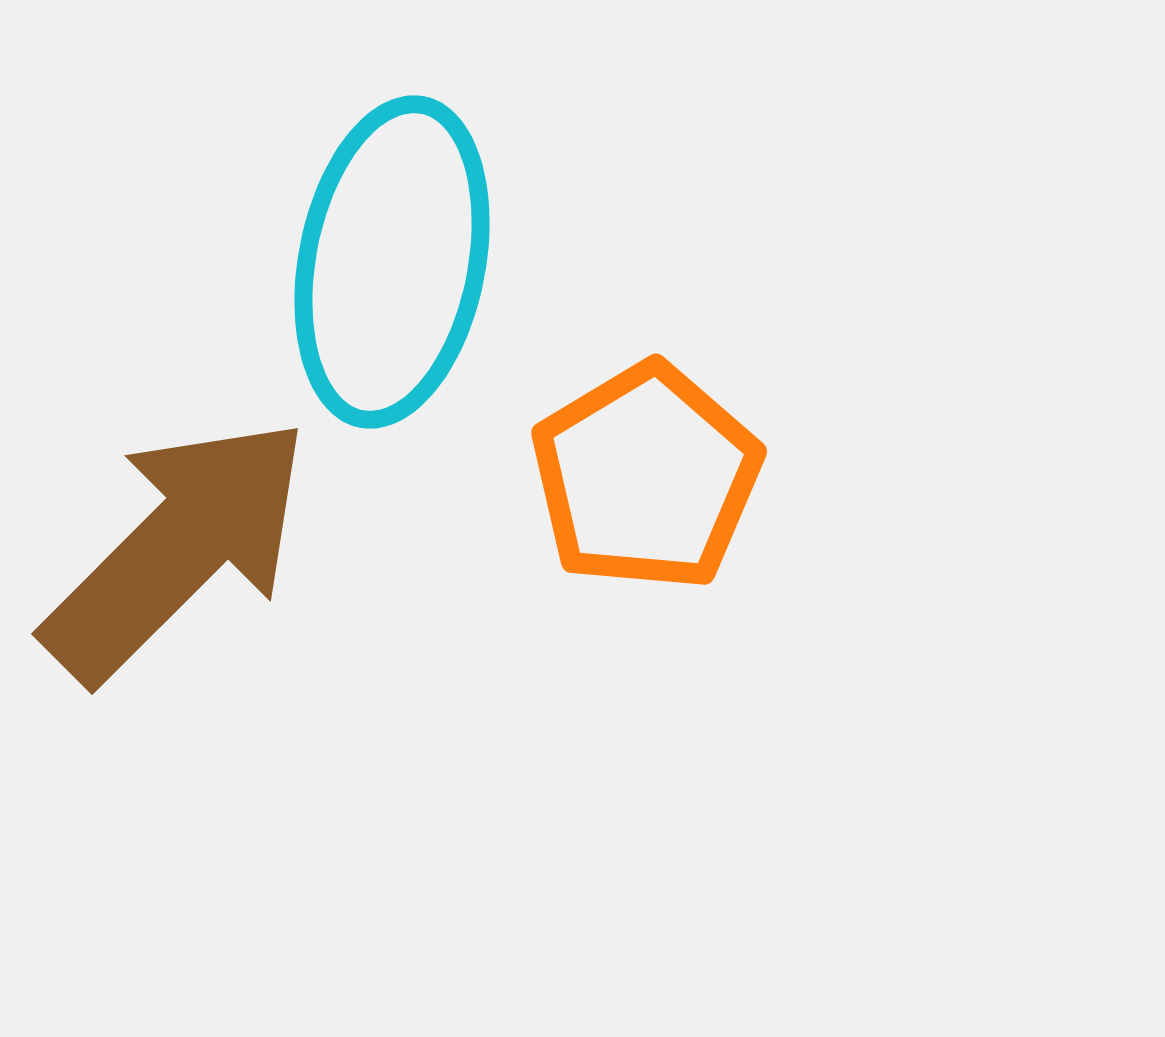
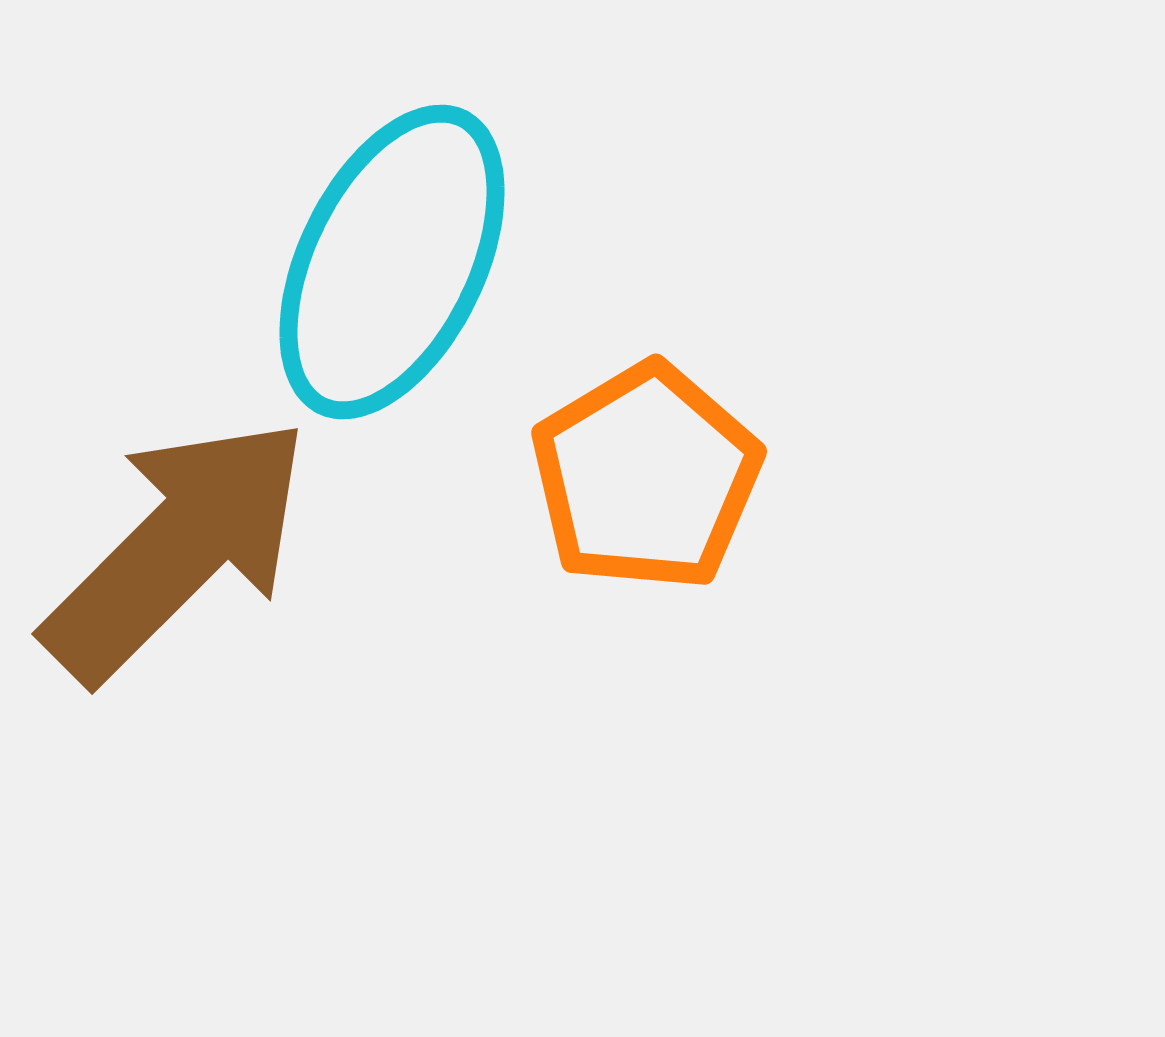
cyan ellipse: rotated 15 degrees clockwise
